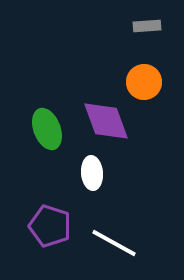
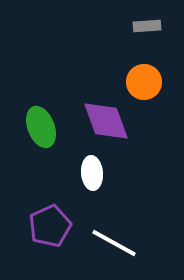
green ellipse: moved 6 px left, 2 px up
purple pentagon: rotated 30 degrees clockwise
